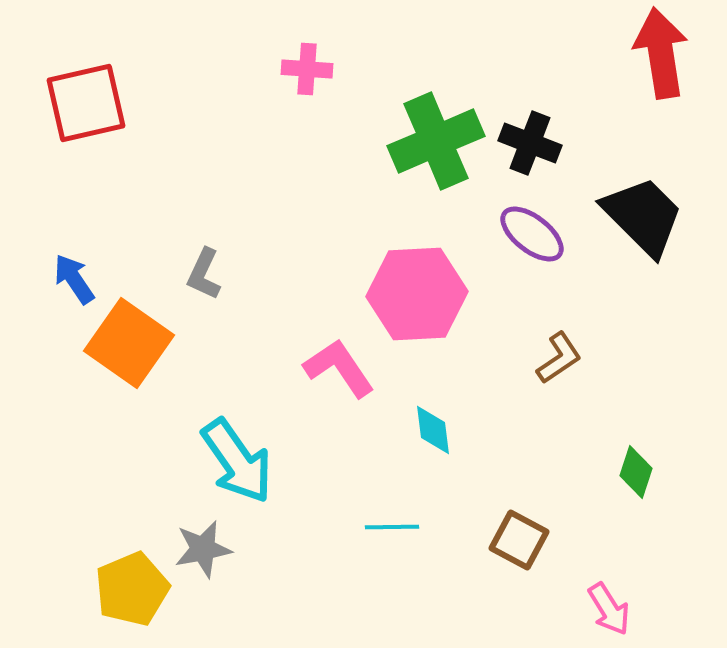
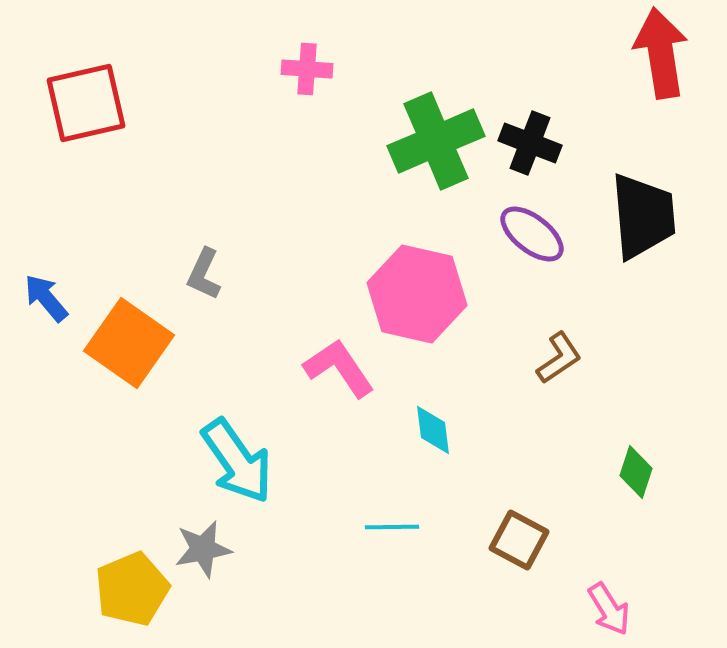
black trapezoid: rotated 40 degrees clockwise
blue arrow: moved 28 px left, 19 px down; rotated 6 degrees counterclockwise
pink hexagon: rotated 16 degrees clockwise
